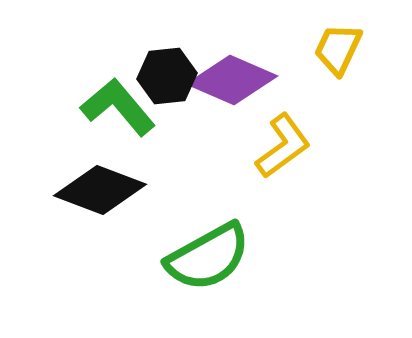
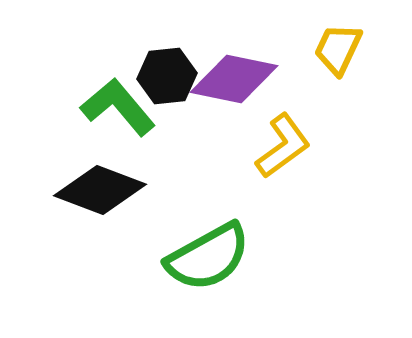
purple diamond: moved 2 px right, 1 px up; rotated 12 degrees counterclockwise
